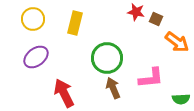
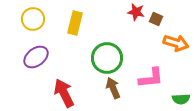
orange arrow: moved 1 px left, 1 px down; rotated 20 degrees counterclockwise
